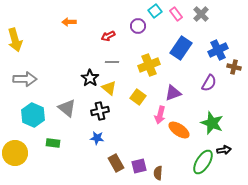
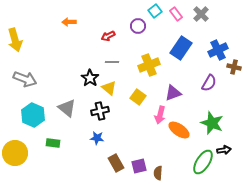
gray arrow: rotated 20 degrees clockwise
